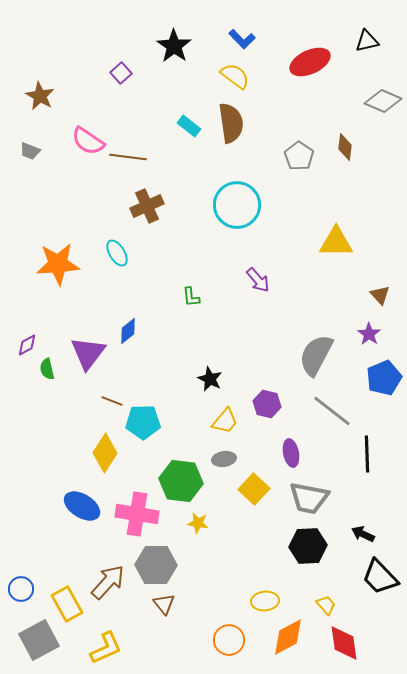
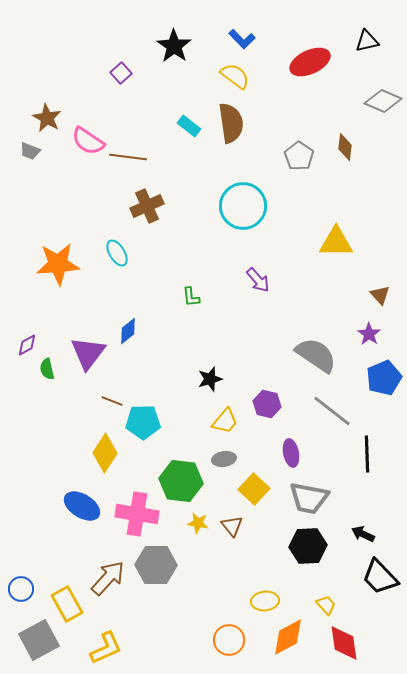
brown star at (40, 96): moved 7 px right, 22 px down
cyan circle at (237, 205): moved 6 px right, 1 px down
gray semicircle at (316, 355): rotated 96 degrees clockwise
black star at (210, 379): rotated 30 degrees clockwise
brown arrow at (108, 582): moved 4 px up
brown triangle at (164, 604): moved 68 px right, 78 px up
